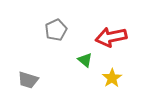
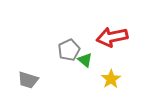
gray pentagon: moved 13 px right, 20 px down
red arrow: moved 1 px right
yellow star: moved 1 px left, 1 px down
